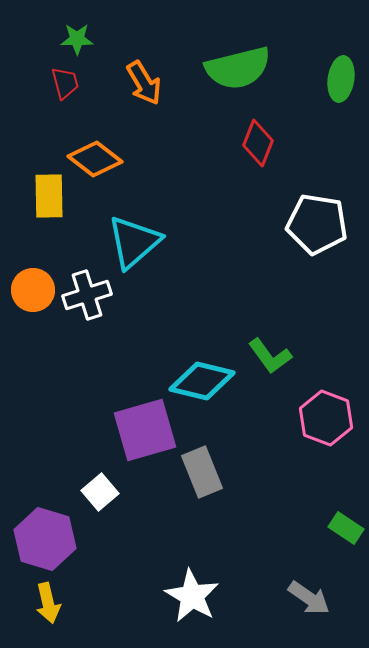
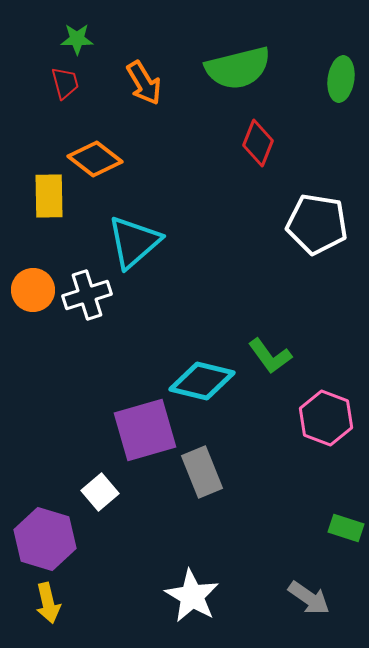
green rectangle: rotated 16 degrees counterclockwise
